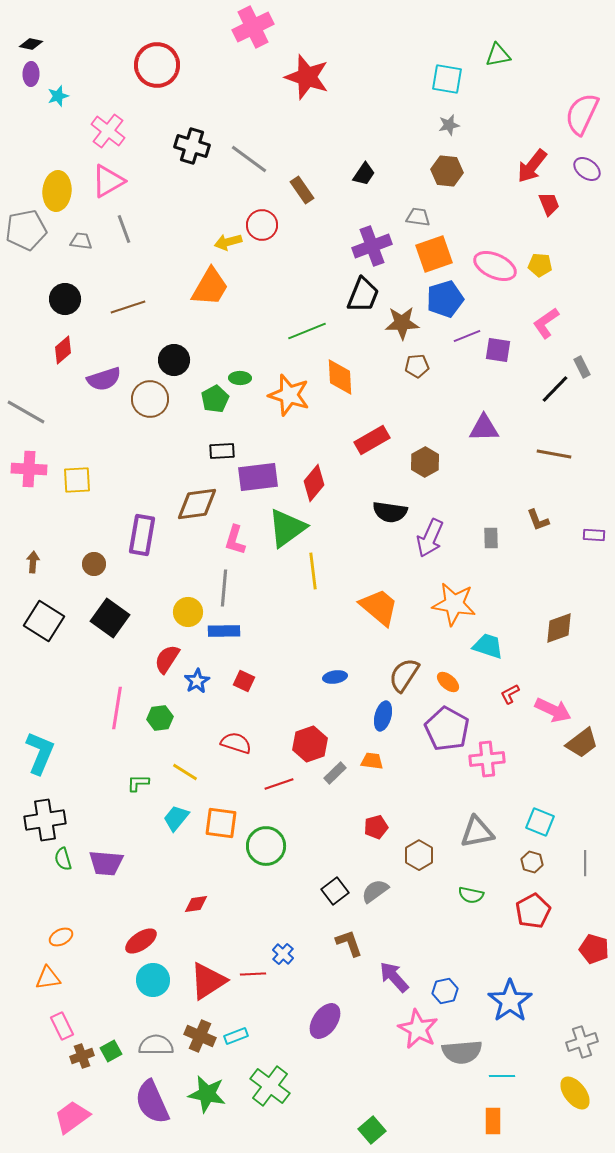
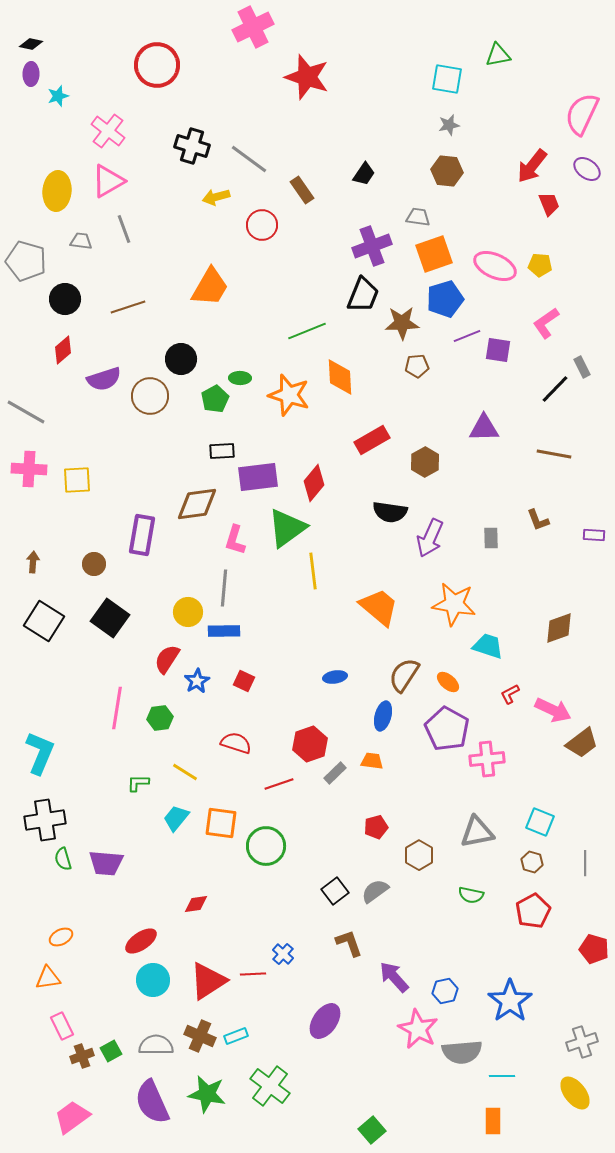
gray pentagon at (26, 230): moved 31 px down; rotated 27 degrees clockwise
yellow arrow at (228, 242): moved 12 px left, 45 px up
black circle at (174, 360): moved 7 px right, 1 px up
brown circle at (150, 399): moved 3 px up
